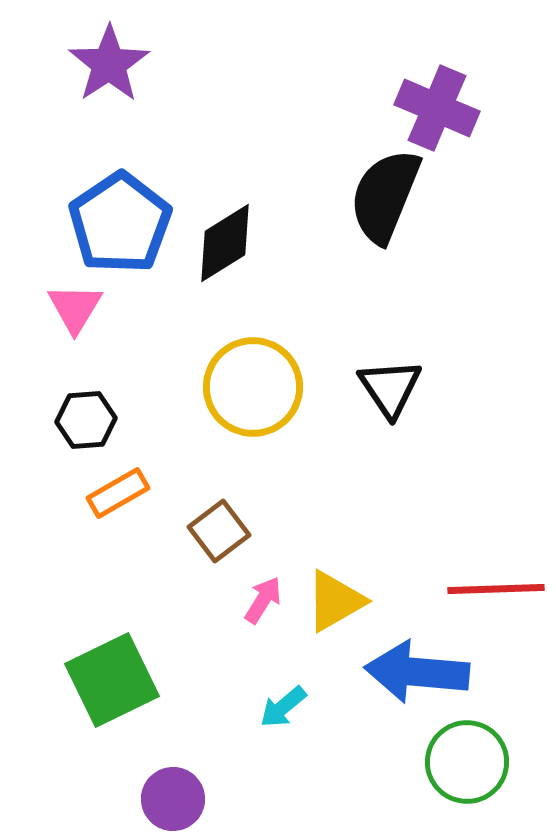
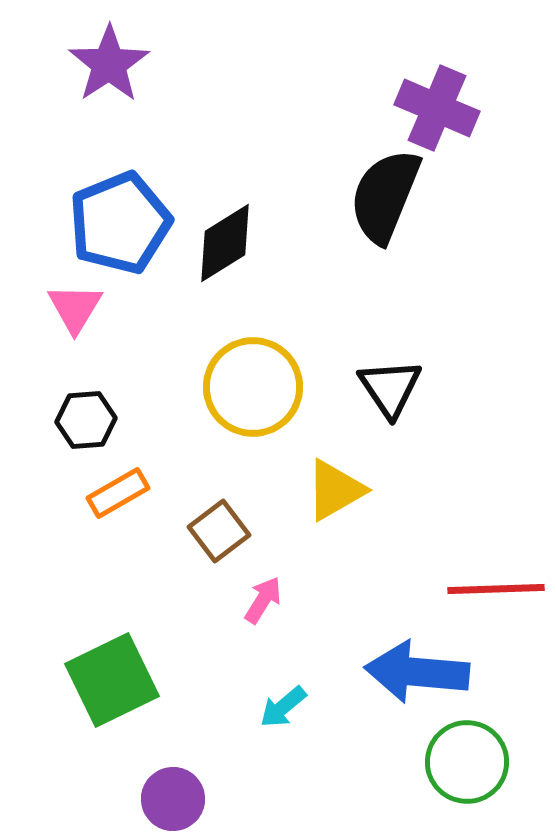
blue pentagon: rotated 12 degrees clockwise
yellow triangle: moved 111 px up
